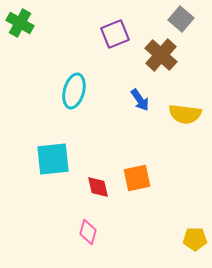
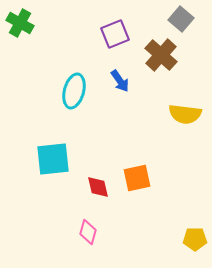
blue arrow: moved 20 px left, 19 px up
